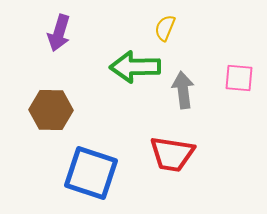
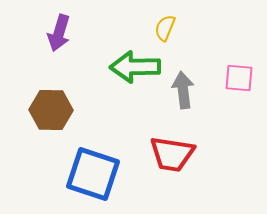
blue square: moved 2 px right, 1 px down
